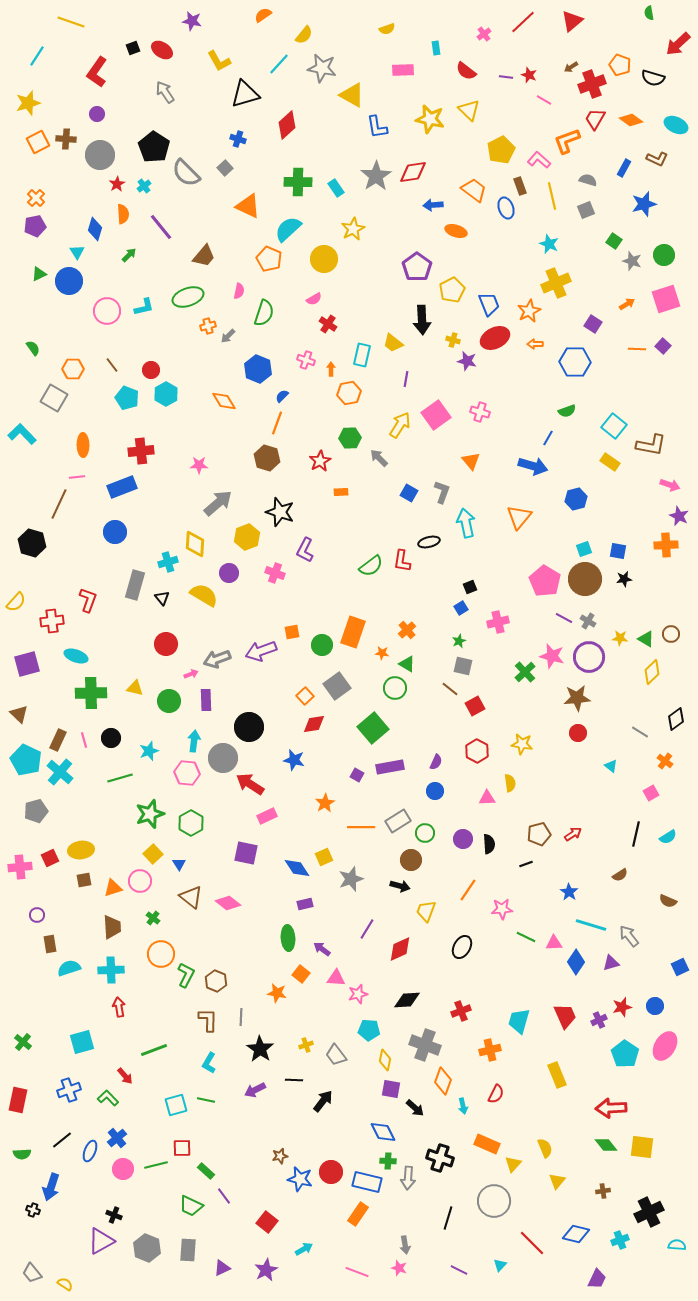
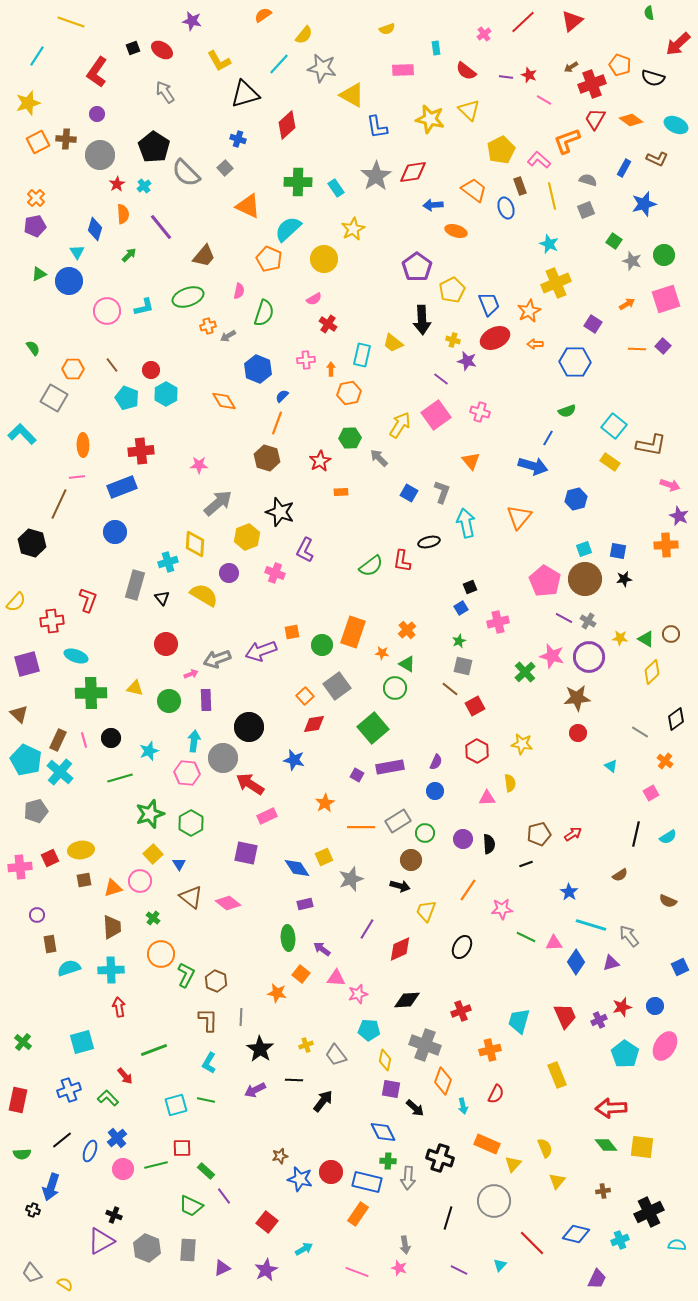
gray arrow at (228, 336): rotated 14 degrees clockwise
pink cross at (306, 360): rotated 24 degrees counterclockwise
purple line at (406, 379): moved 35 px right; rotated 63 degrees counterclockwise
